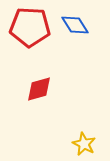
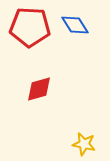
yellow star: rotated 15 degrees counterclockwise
